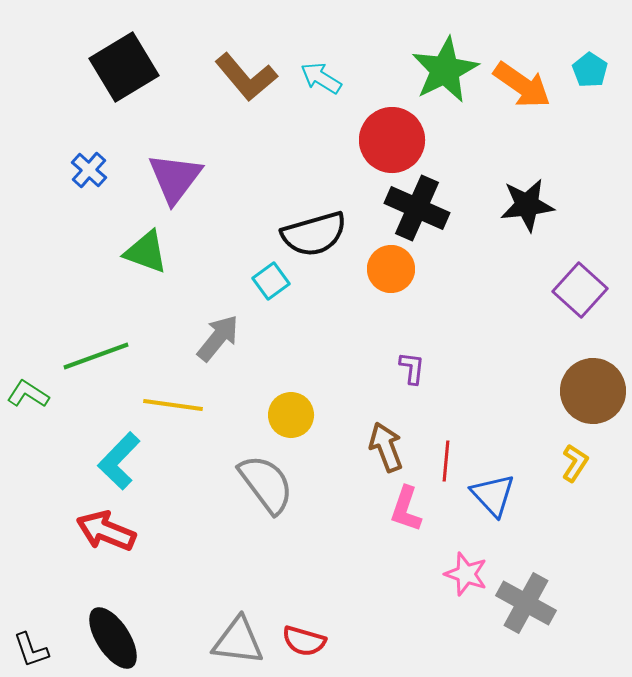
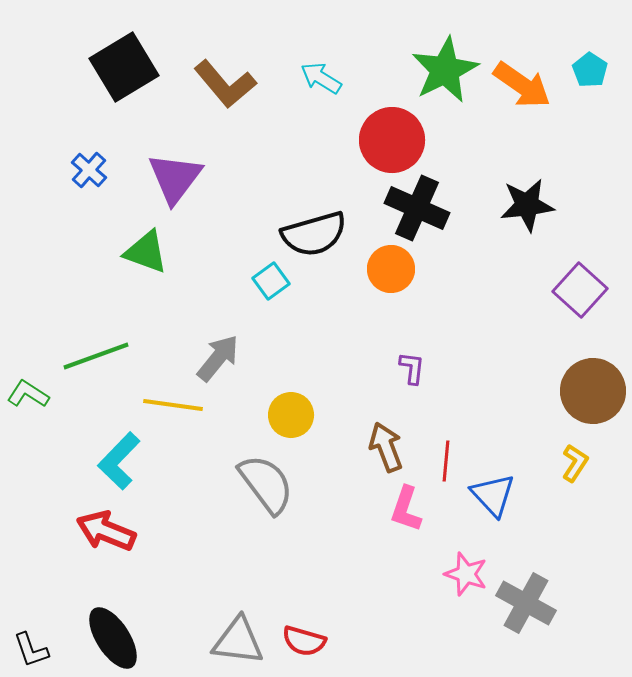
brown L-shape: moved 21 px left, 7 px down
gray arrow: moved 20 px down
